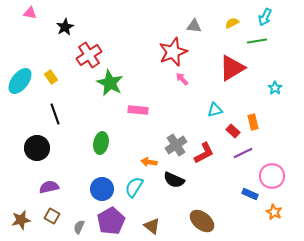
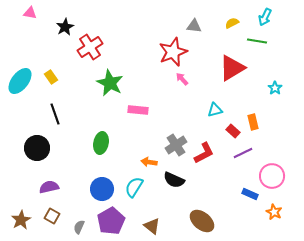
green line: rotated 18 degrees clockwise
red cross: moved 1 px right, 8 px up
brown star: rotated 18 degrees counterclockwise
